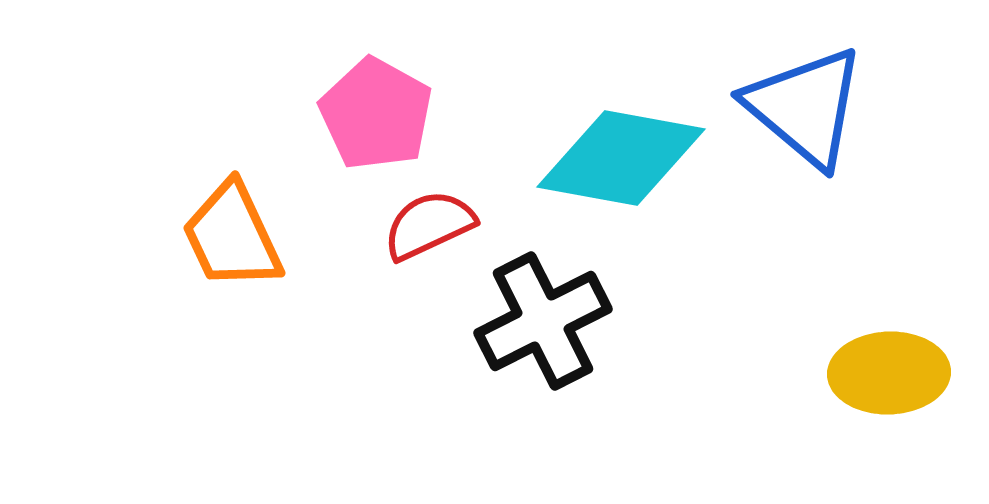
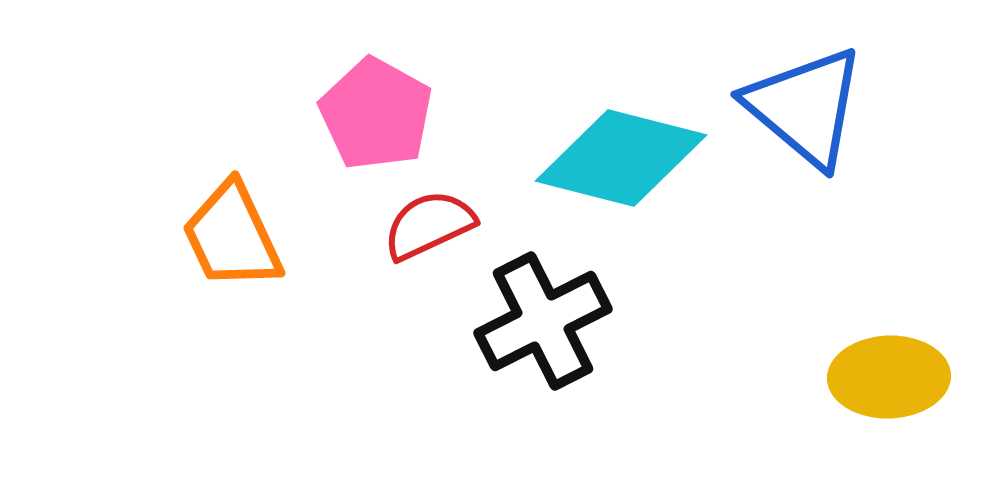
cyan diamond: rotated 4 degrees clockwise
yellow ellipse: moved 4 px down
